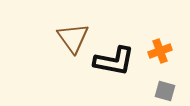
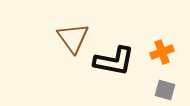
orange cross: moved 2 px right, 1 px down
gray square: moved 1 px up
